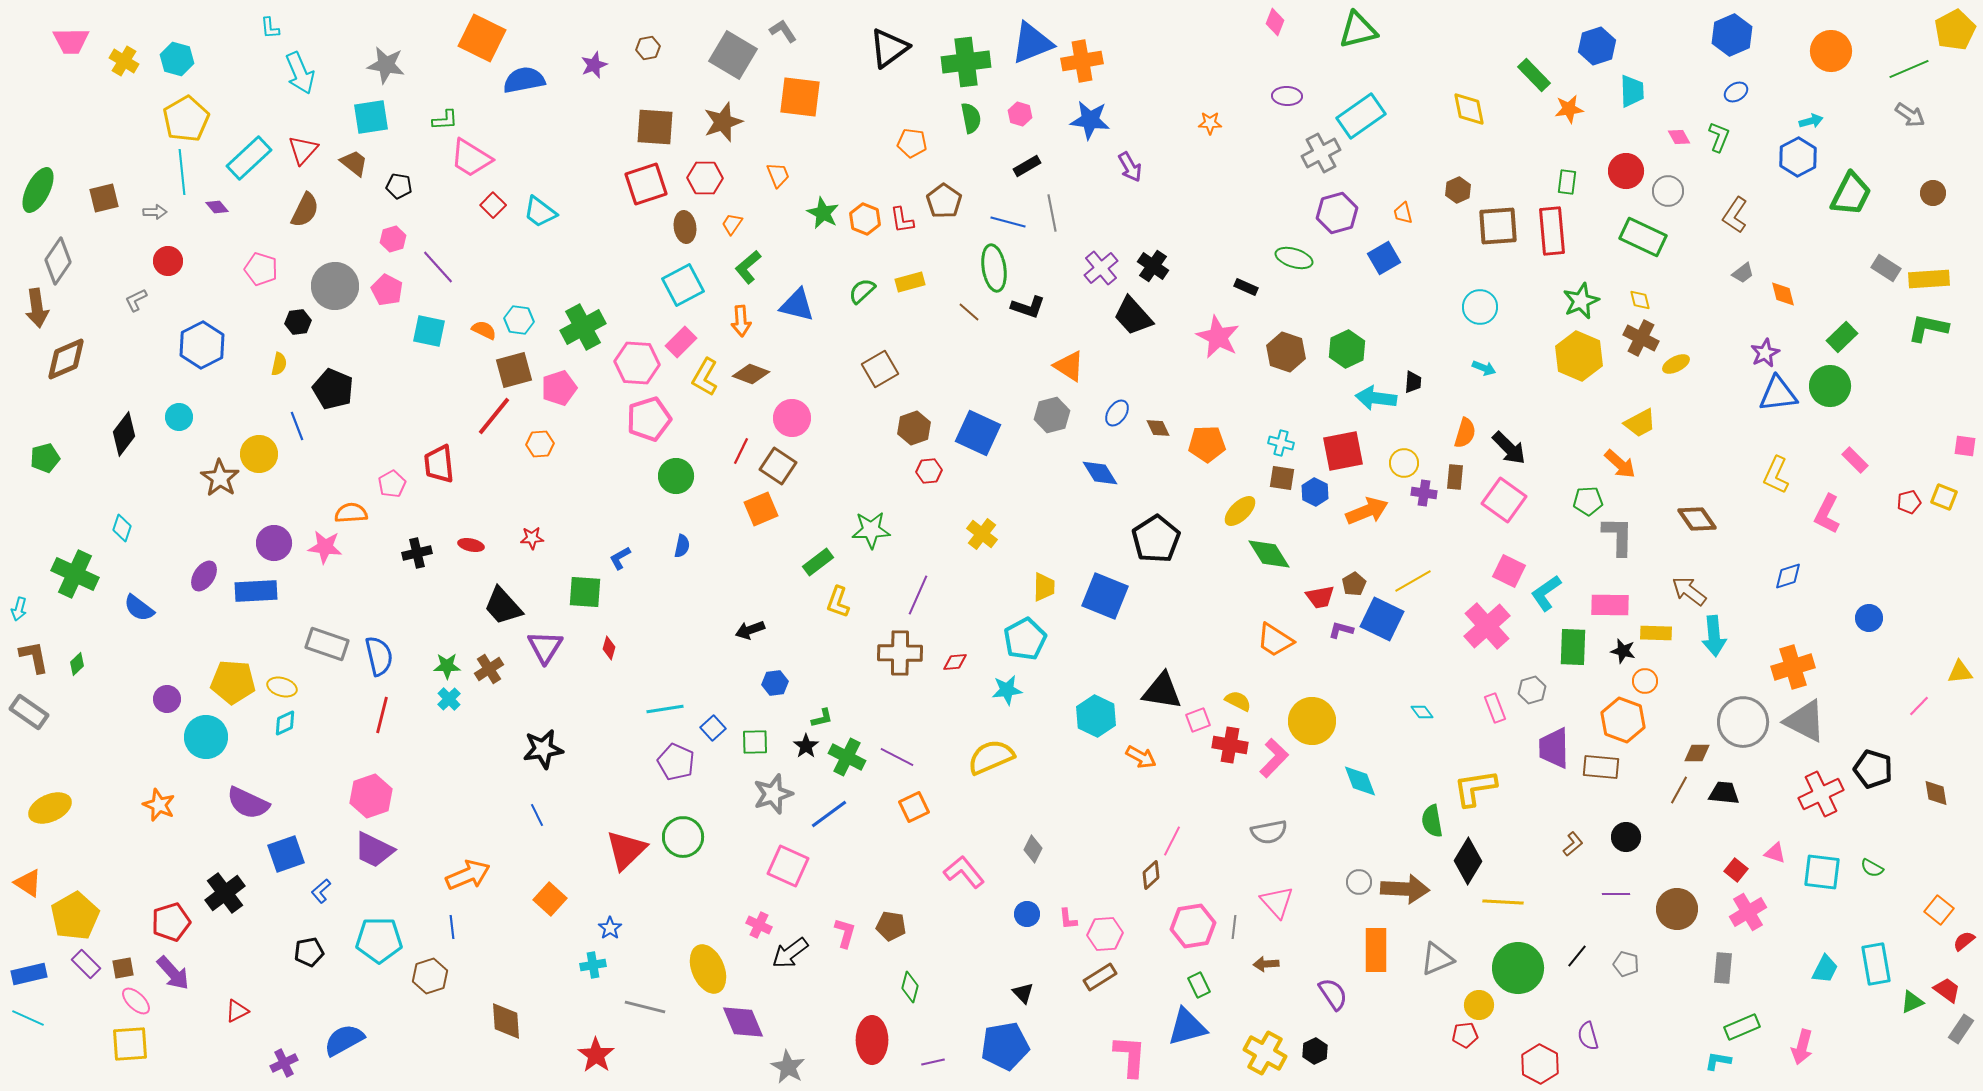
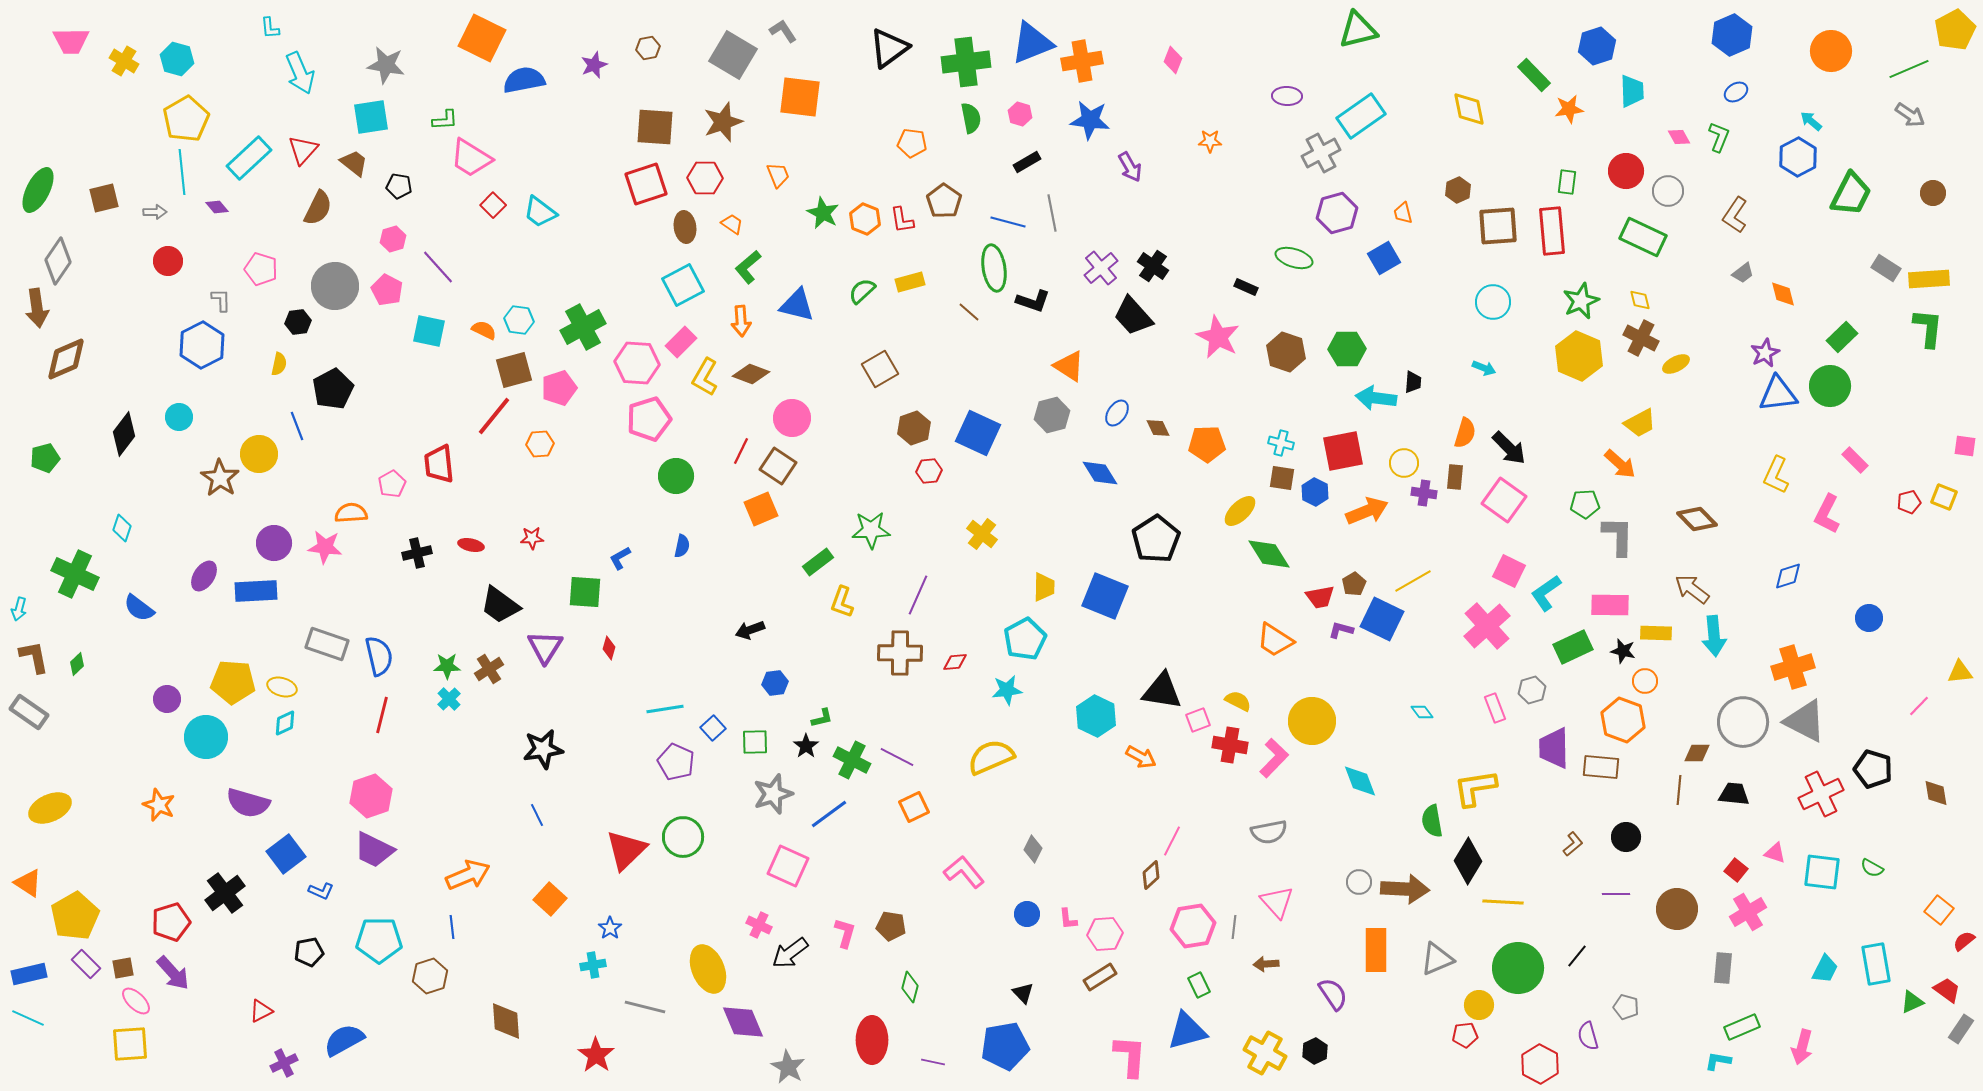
pink diamond at (1275, 22): moved 102 px left, 38 px down
cyan arrow at (1811, 121): rotated 125 degrees counterclockwise
orange star at (1210, 123): moved 18 px down
black rectangle at (1027, 166): moved 4 px up
brown semicircle at (305, 210): moved 13 px right, 2 px up
orange trapezoid at (732, 224): rotated 90 degrees clockwise
gray L-shape at (136, 300): moved 85 px right; rotated 115 degrees clockwise
black L-shape at (1028, 307): moved 5 px right, 6 px up
cyan circle at (1480, 307): moved 13 px right, 5 px up
green L-shape at (1928, 328): rotated 84 degrees clockwise
green hexagon at (1347, 349): rotated 24 degrees clockwise
black pentagon at (333, 389): rotated 21 degrees clockwise
green pentagon at (1588, 501): moved 3 px left, 3 px down
brown diamond at (1697, 519): rotated 9 degrees counterclockwise
brown arrow at (1689, 591): moved 3 px right, 2 px up
yellow L-shape at (838, 602): moved 4 px right
black trapezoid at (503, 606): moved 3 px left, 1 px up; rotated 12 degrees counterclockwise
green rectangle at (1573, 647): rotated 63 degrees clockwise
green cross at (847, 757): moved 5 px right, 3 px down
brown line at (1679, 790): rotated 24 degrees counterclockwise
black trapezoid at (1724, 793): moved 10 px right, 1 px down
purple semicircle at (248, 803): rotated 9 degrees counterclockwise
blue square at (286, 854): rotated 18 degrees counterclockwise
blue L-shape at (321, 891): rotated 115 degrees counterclockwise
gray pentagon at (1626, 964): moved 43 px down
red triangle at (237, 1011): moved 24 px right
blue triangle at (1187, 1027): moved 4 px down
purple line at (933, 1062): rotated 25 degrees clockwise
